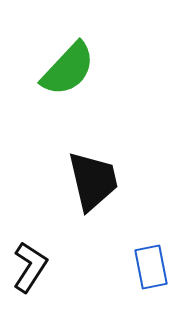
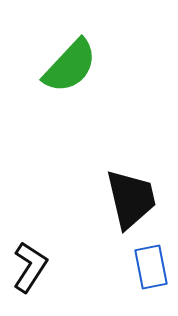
green semicircle: moved 2 px right, 3 px up
black trapezoid: moved 38 px right, 18 px down
